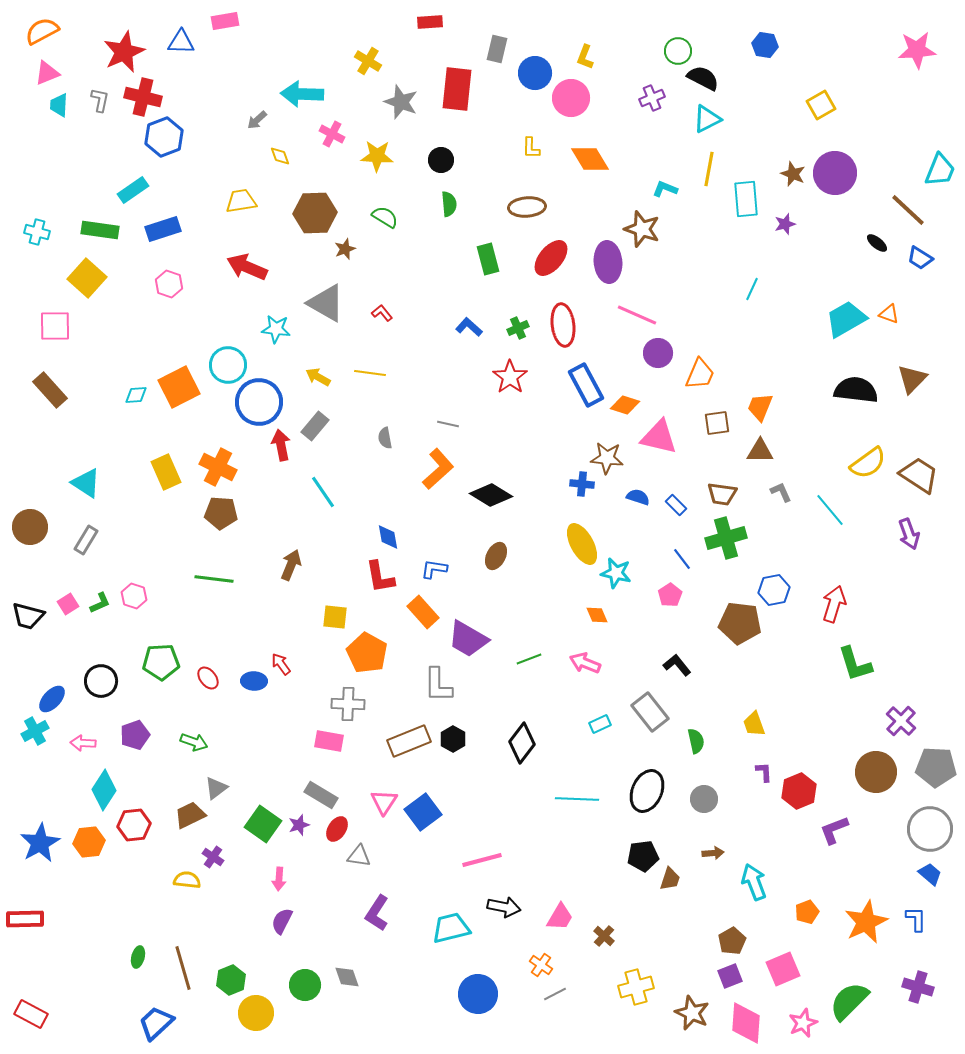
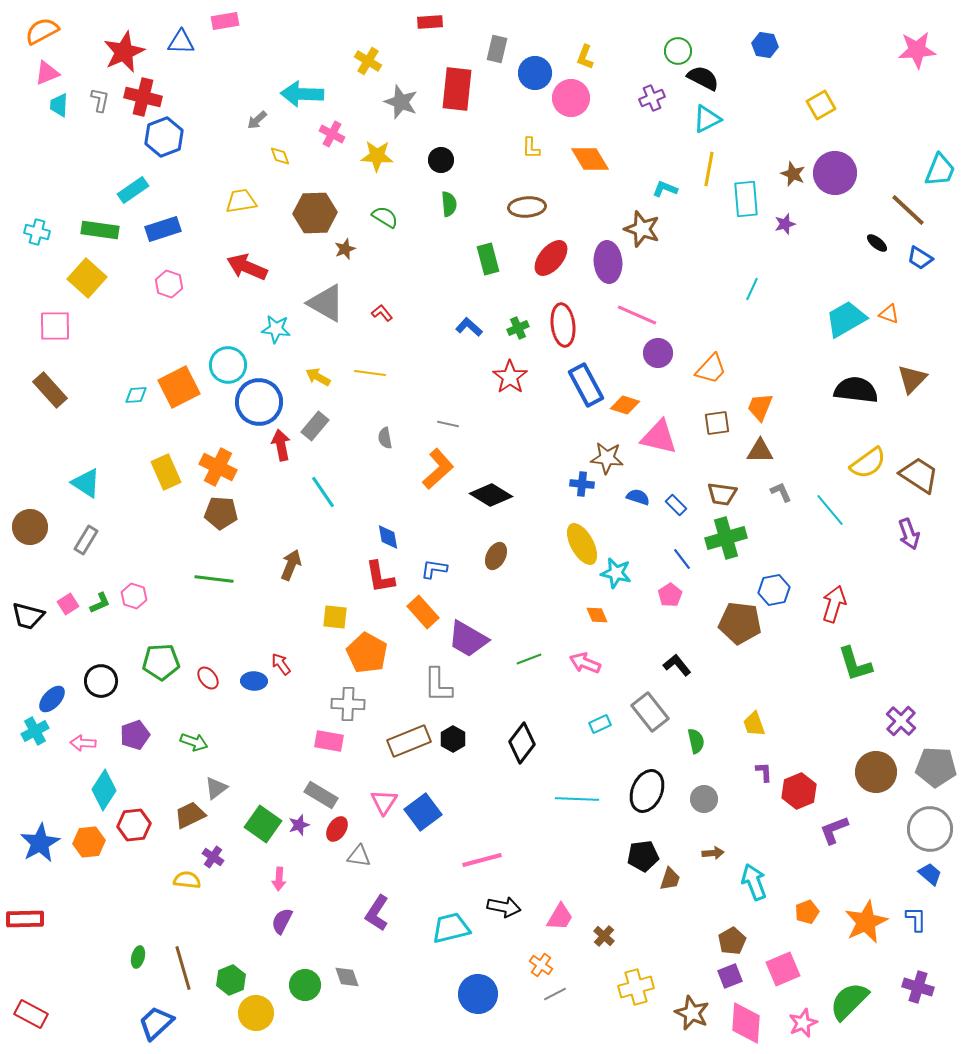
orange trapezoid at (700, 374): moved 11 px right, 5 px up; rotated 20 degrees clockwise
